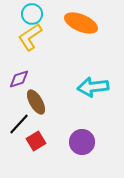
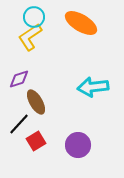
cyan circle: moved 2 px right, 3 px down
orange ellipse: rotated 8 degrees clockwise
purple circle: moved 4 px left, 3 px down
